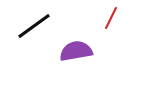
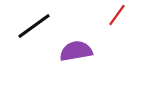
red line: moved 6 px right, 3 px up; rotated 10 degrees clockwise
